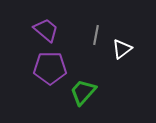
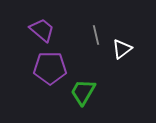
purple trapezoid: moved 4 px left
gray line: rotated 24 degrees counterclockwise
green trapezoid: rotated 12 degrees counterclockwise
